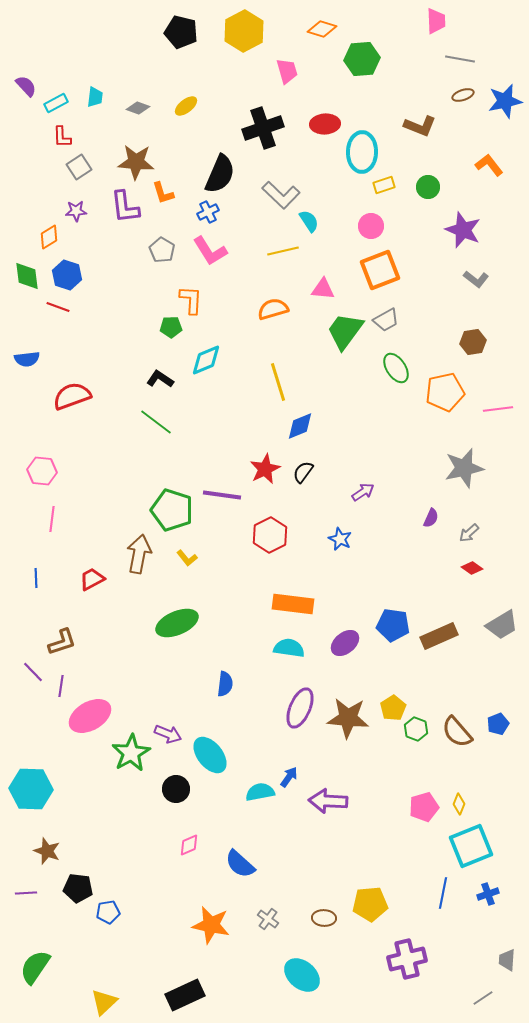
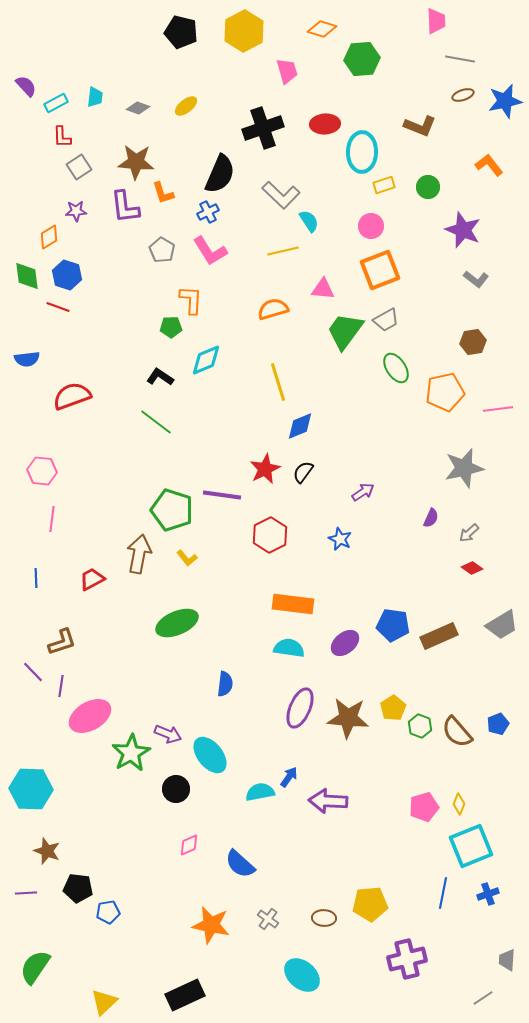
black L-shape at (160, 379): moved 2 px up
green hexagon at (416, 729): moved 4 px right, 3 px up
